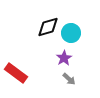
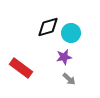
purple star: moved 1 px up; rotated 21 degrees clockwise
red rectangle: moved 5 px right, 5 px up
